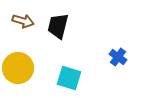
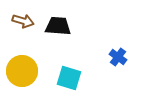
black trapezoid: rotated 80 degrees clockwise
yellow circle: moved 4 px right, 3 px down
